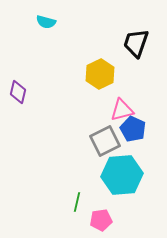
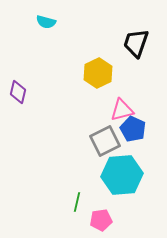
yellow hexagon: moved 2 px left, 1 px up
